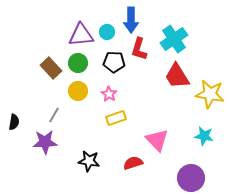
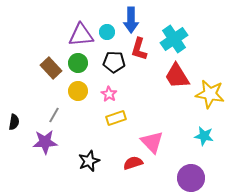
pink triangle: moved 5 px left, 2 px down
black star: rotated 30 degrees counterclockwise
